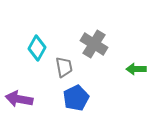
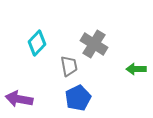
cyan diamond: moved 5 px up; rotated 15 degrees clockwise
gray trapezoid: moved 5 px right, 1 px up
blue pentagon: moved 2 px right
